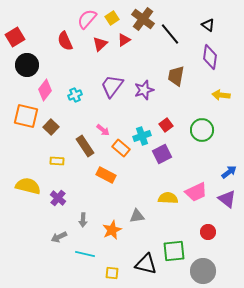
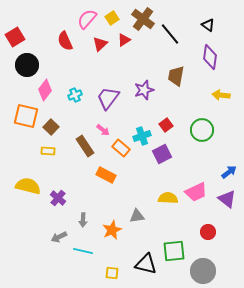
purple trapezoid at (112, 86): moved 4 px left, 12 px down
yellow rectangle at (57, 161): moved 9 px left, 10 px up
cyan line at (85, 254): moved 2 px left, 3 px up
